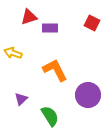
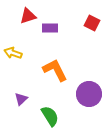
red triangle: moved 1 px left, 1 px up
purple circle: moved 1 px right, 1 px up
